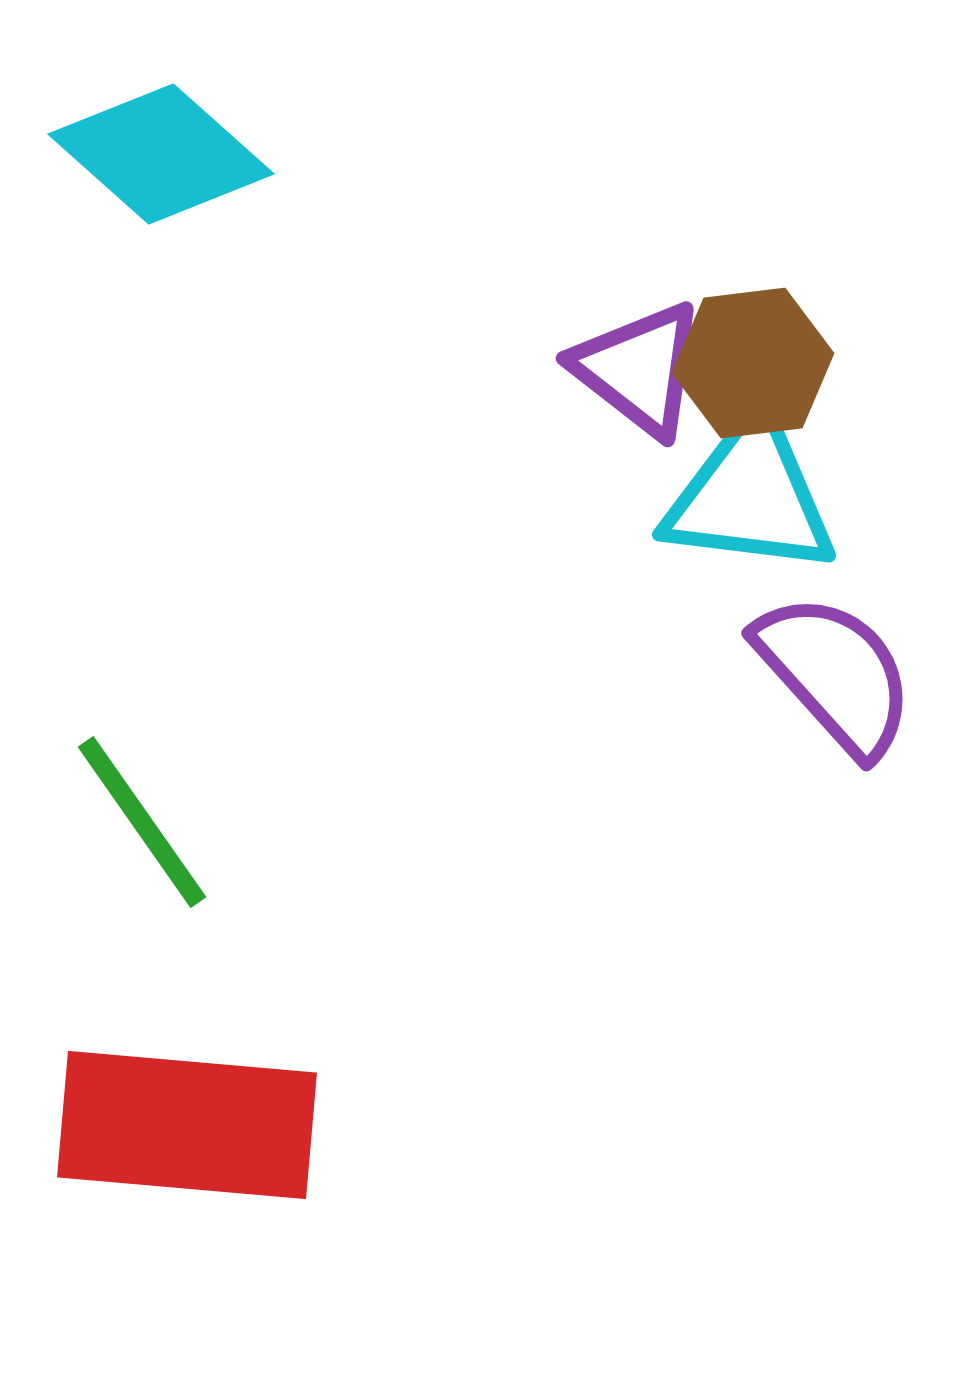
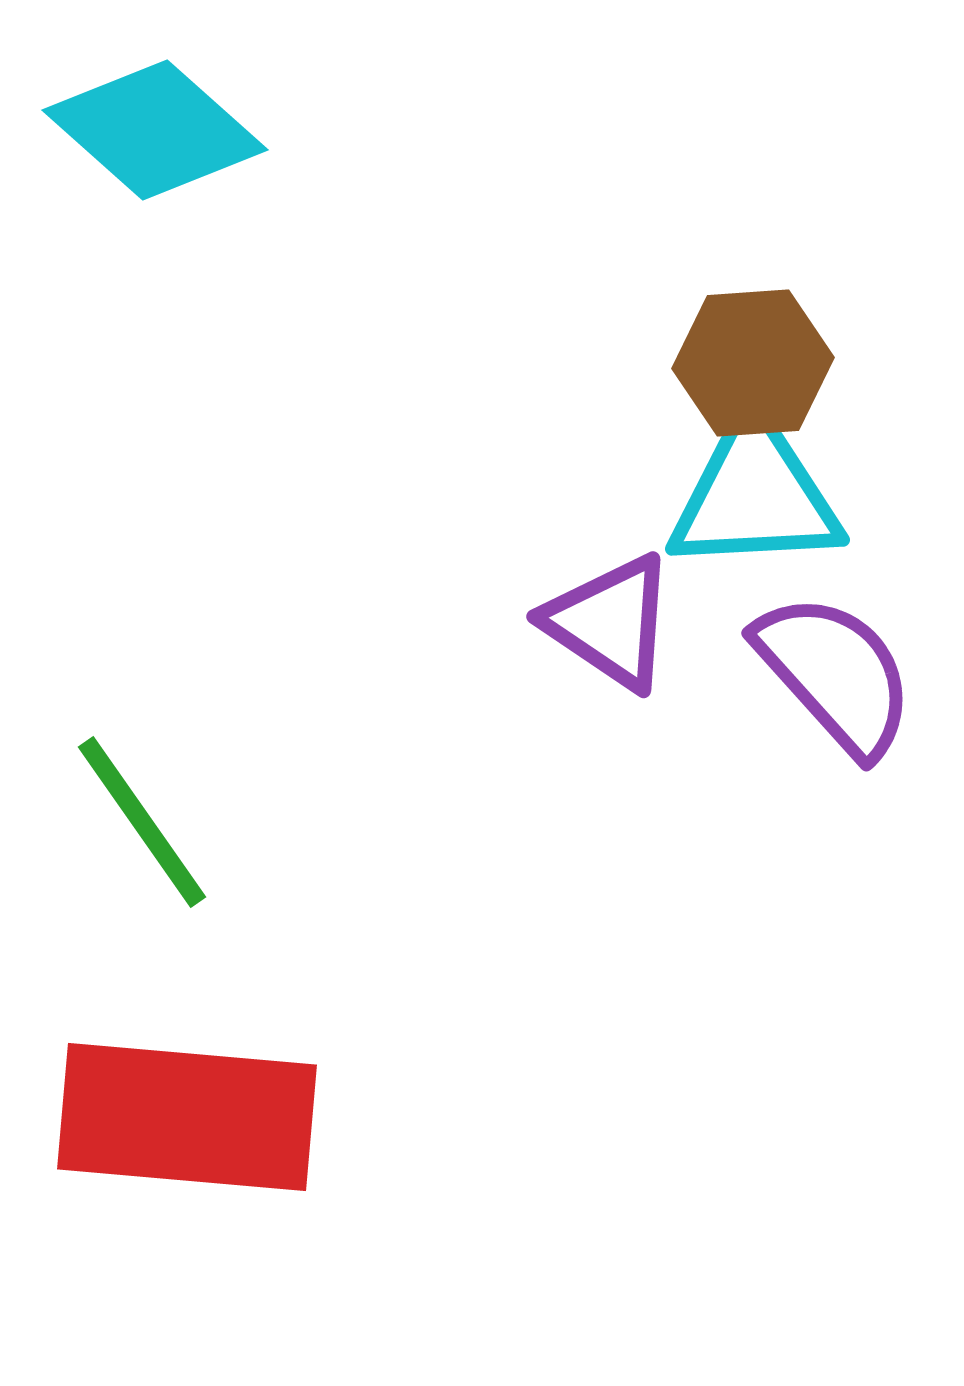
cyan diamond: moved 6 px left, 24 px up
brown hexagon: rotated 3 degrees clockwise
purple triangle: moved 29 px left, 253 px down; rotated 4 degrees counterclockwise
cyan triangle: moved 5 px right, 1 px up; rotated 10 degrees counterclockwise
red rectangle: moved 8 px up
